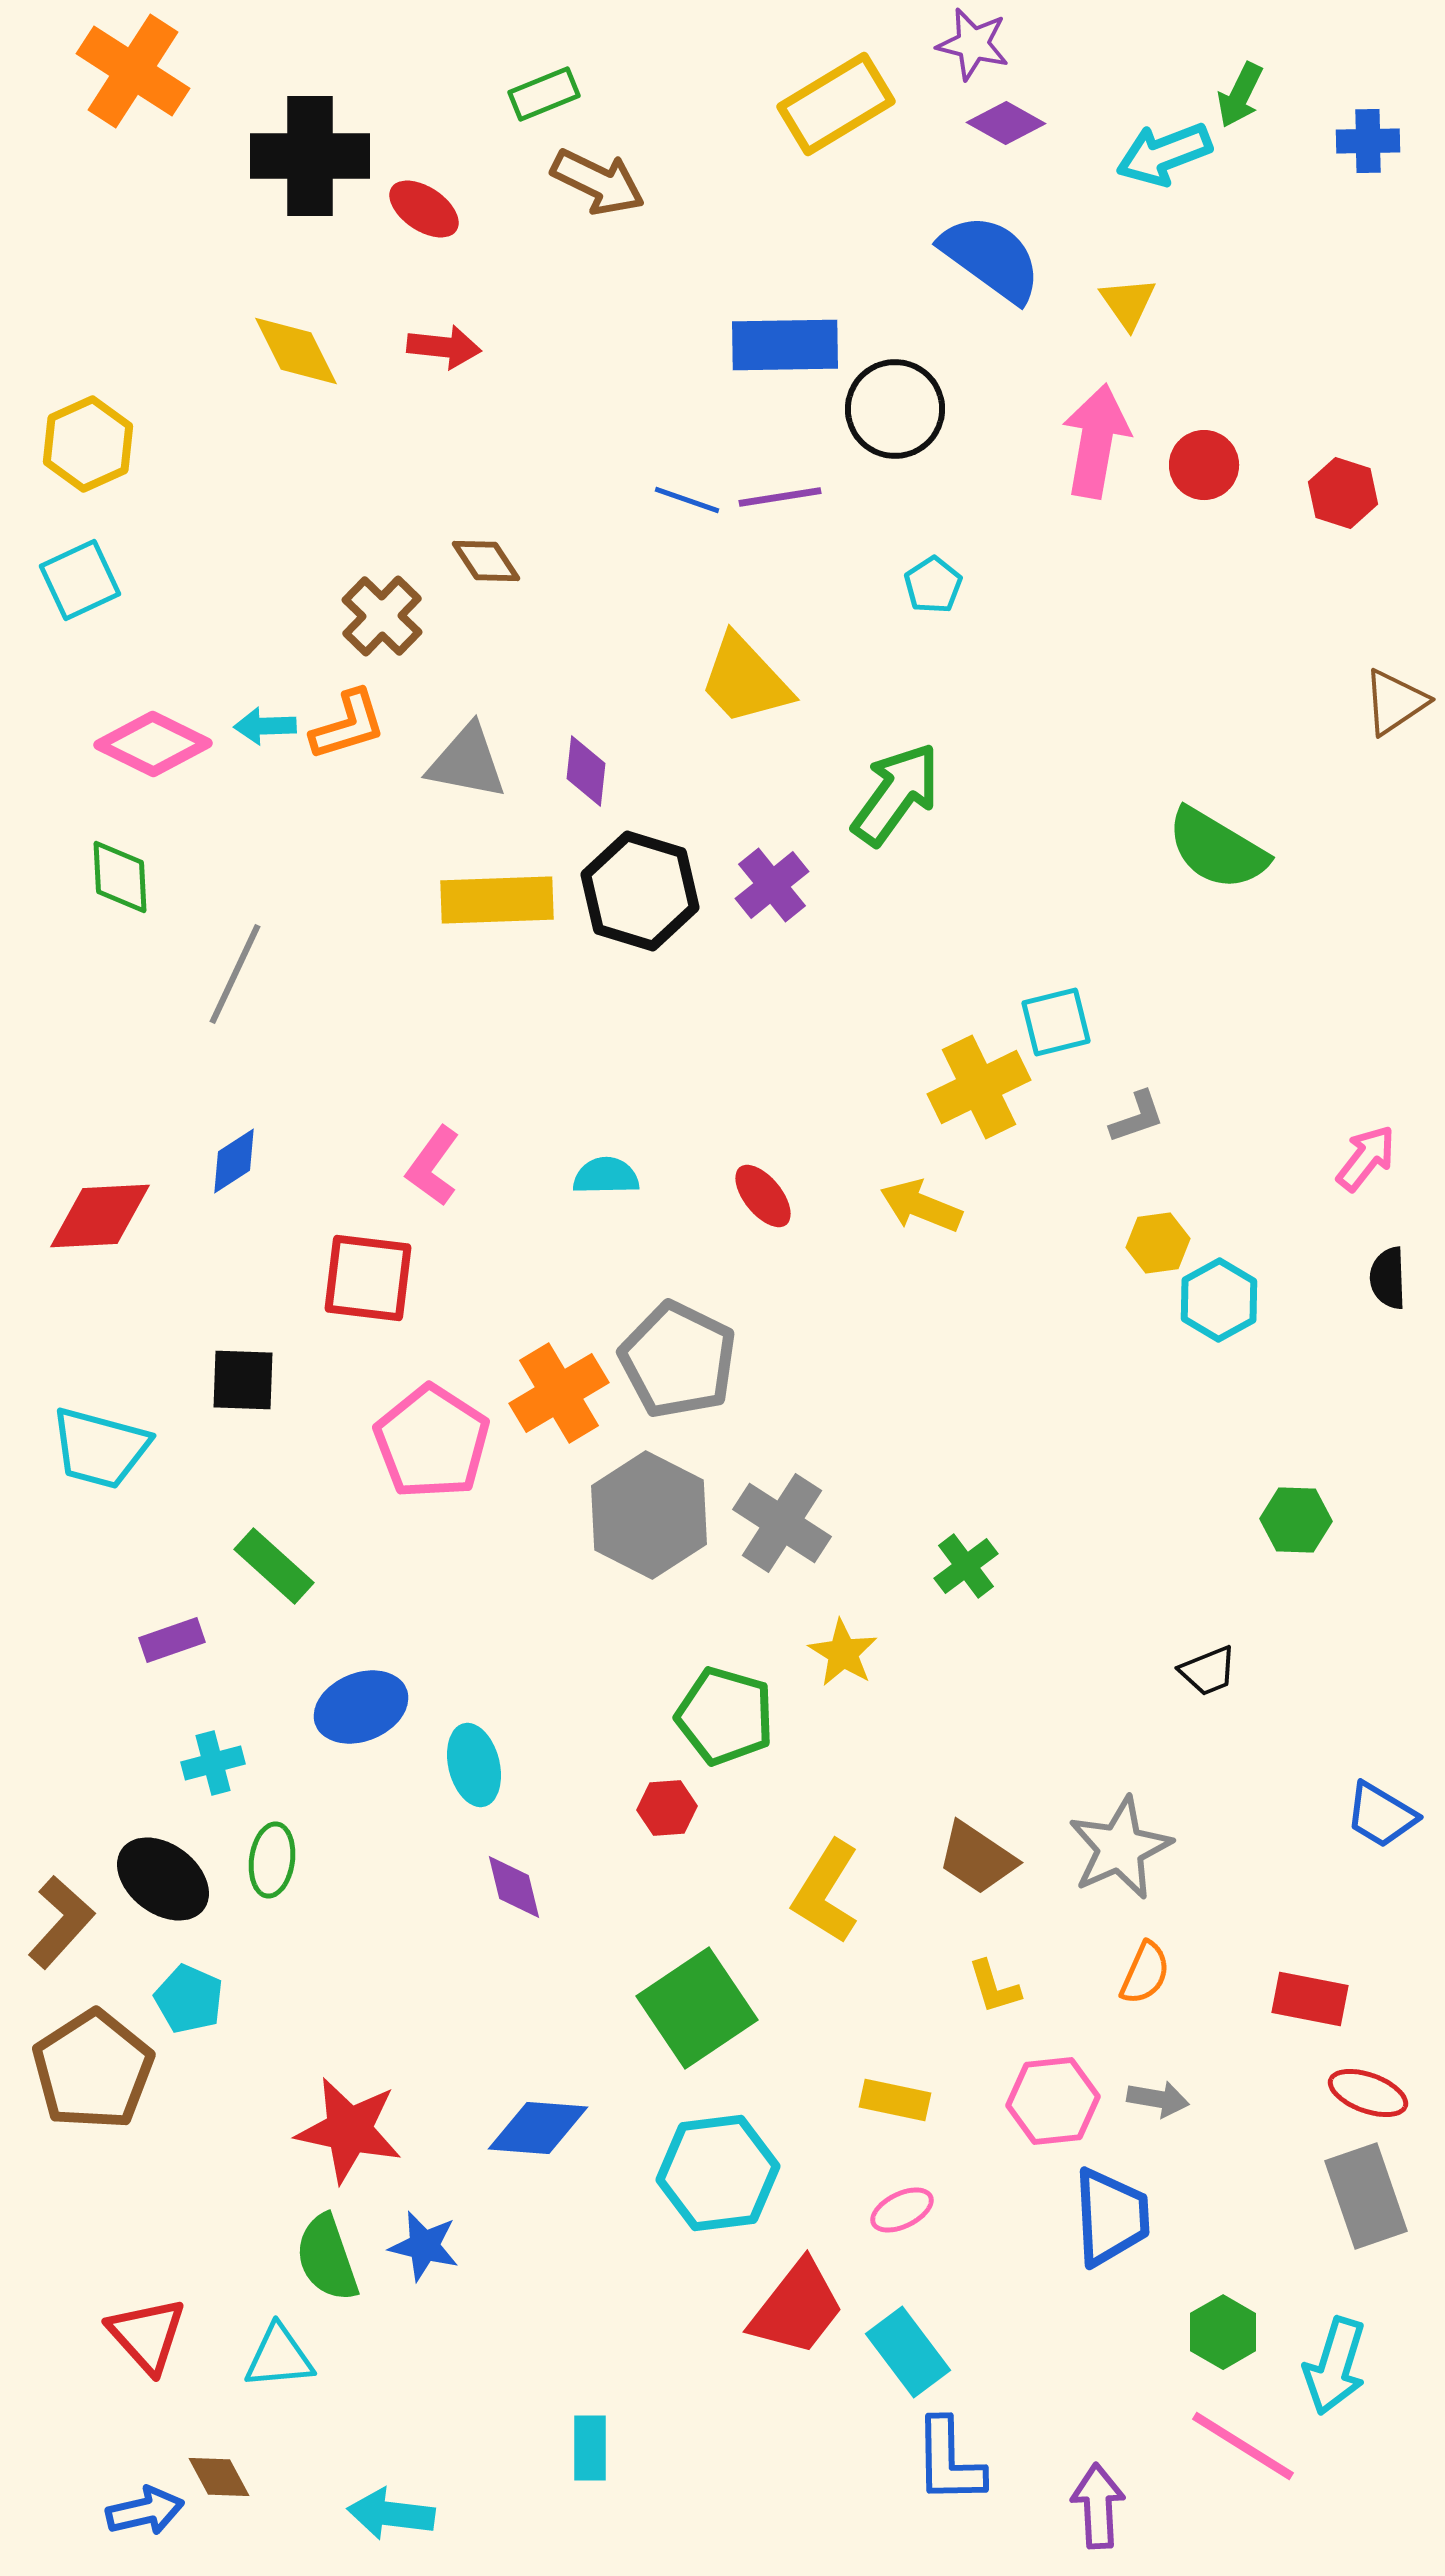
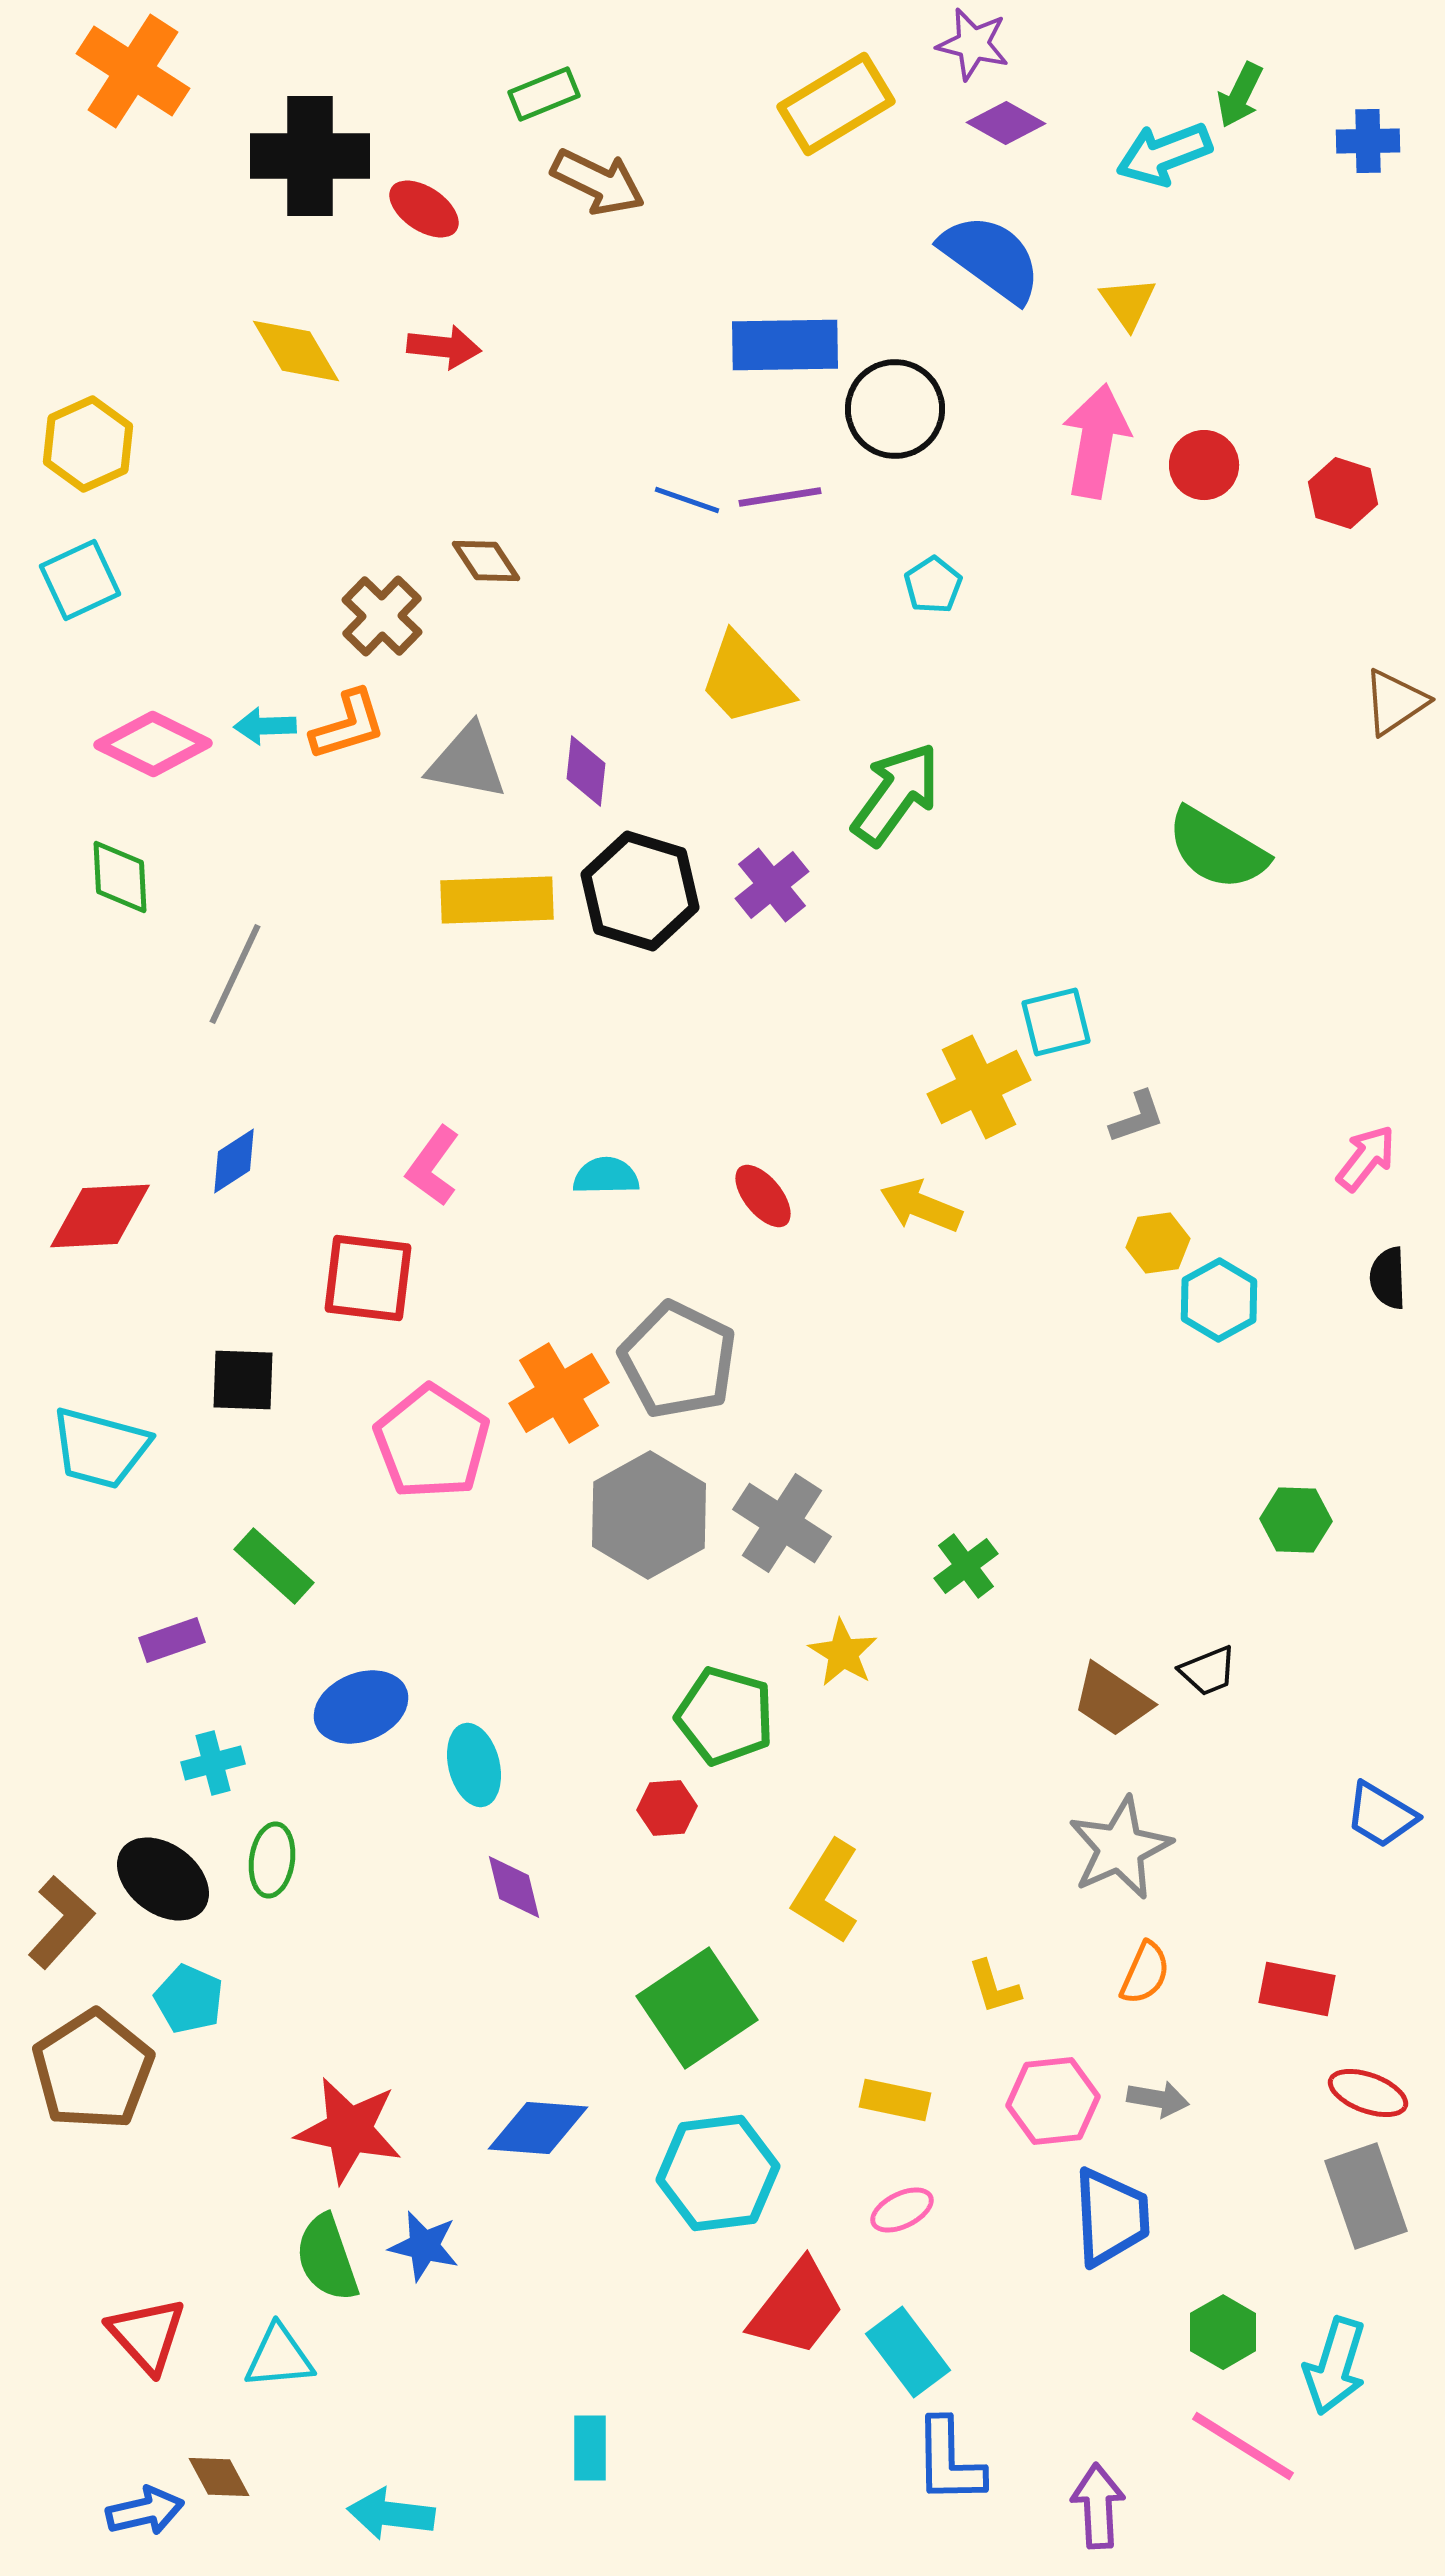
yellow diamond at (296, 351): rotated 4 degrees counterclockwise
gray hexagon at (649, 1515): rotated 4 degrees clockwise
brown trapezoid at (977, 1858): moved 135 px right, 158 px up
red rectangle at (1310, 1999): moved 13 px left, 10 px up
